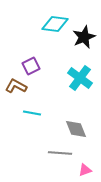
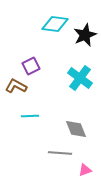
black star: moved 1 px right, 2 px up
cyan line: moved 2 px left, 3 px down; rotated 12 degrees counterclockwise
